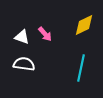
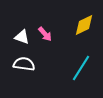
cyan line: rotated 20 degrees clockwise
